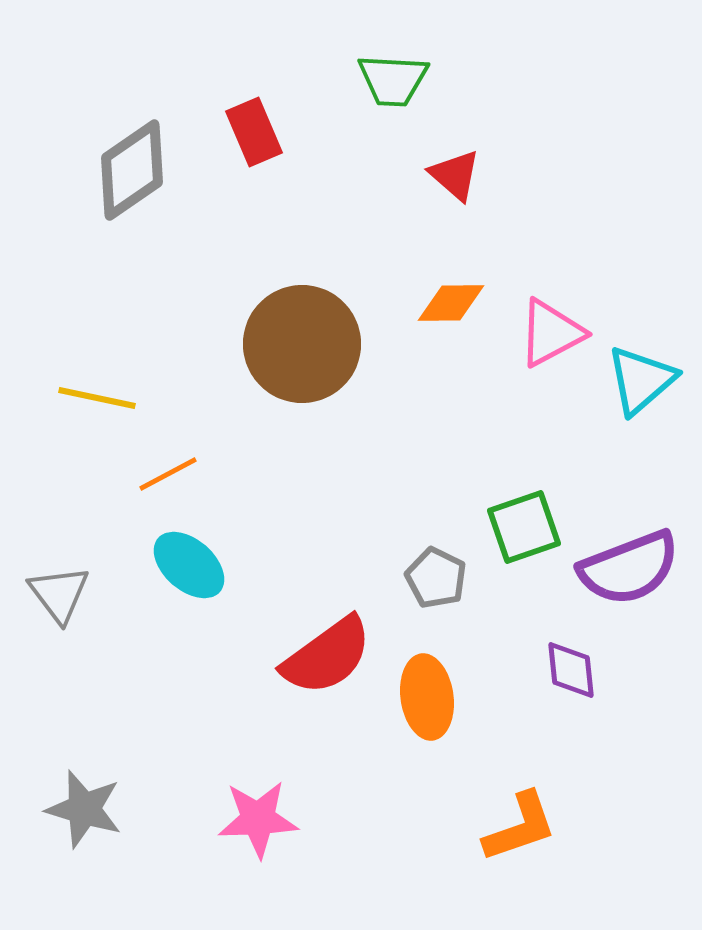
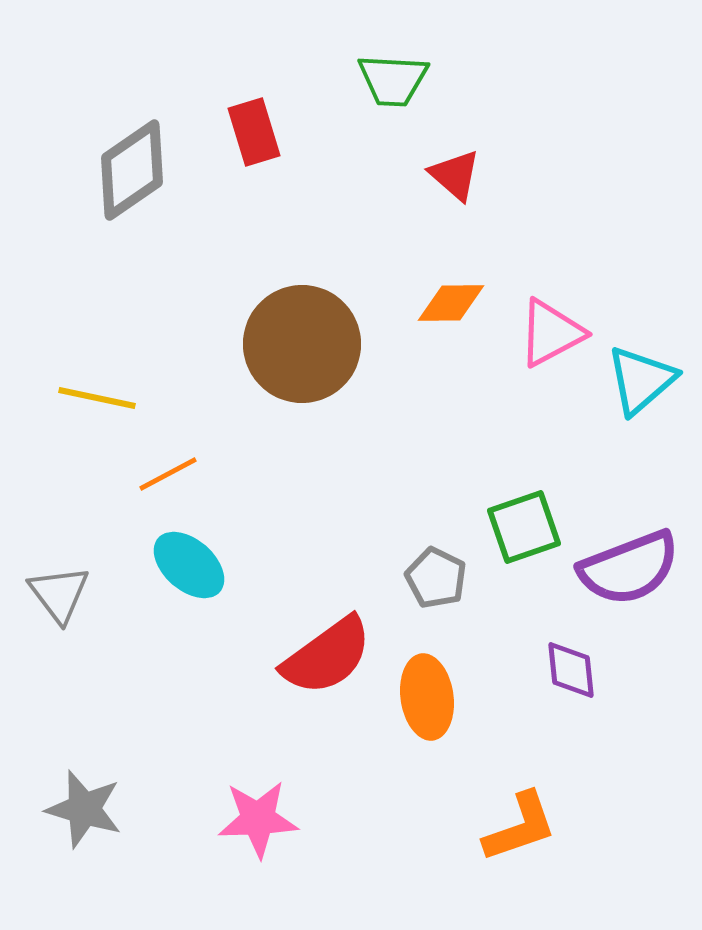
red rectangle: rotated 6 degrees clockwise
